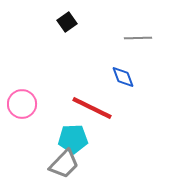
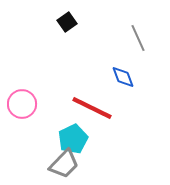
gray line: rotated 68 degrees clockwise
cyan pentagon: rotated 24 degrees counterclockwise
